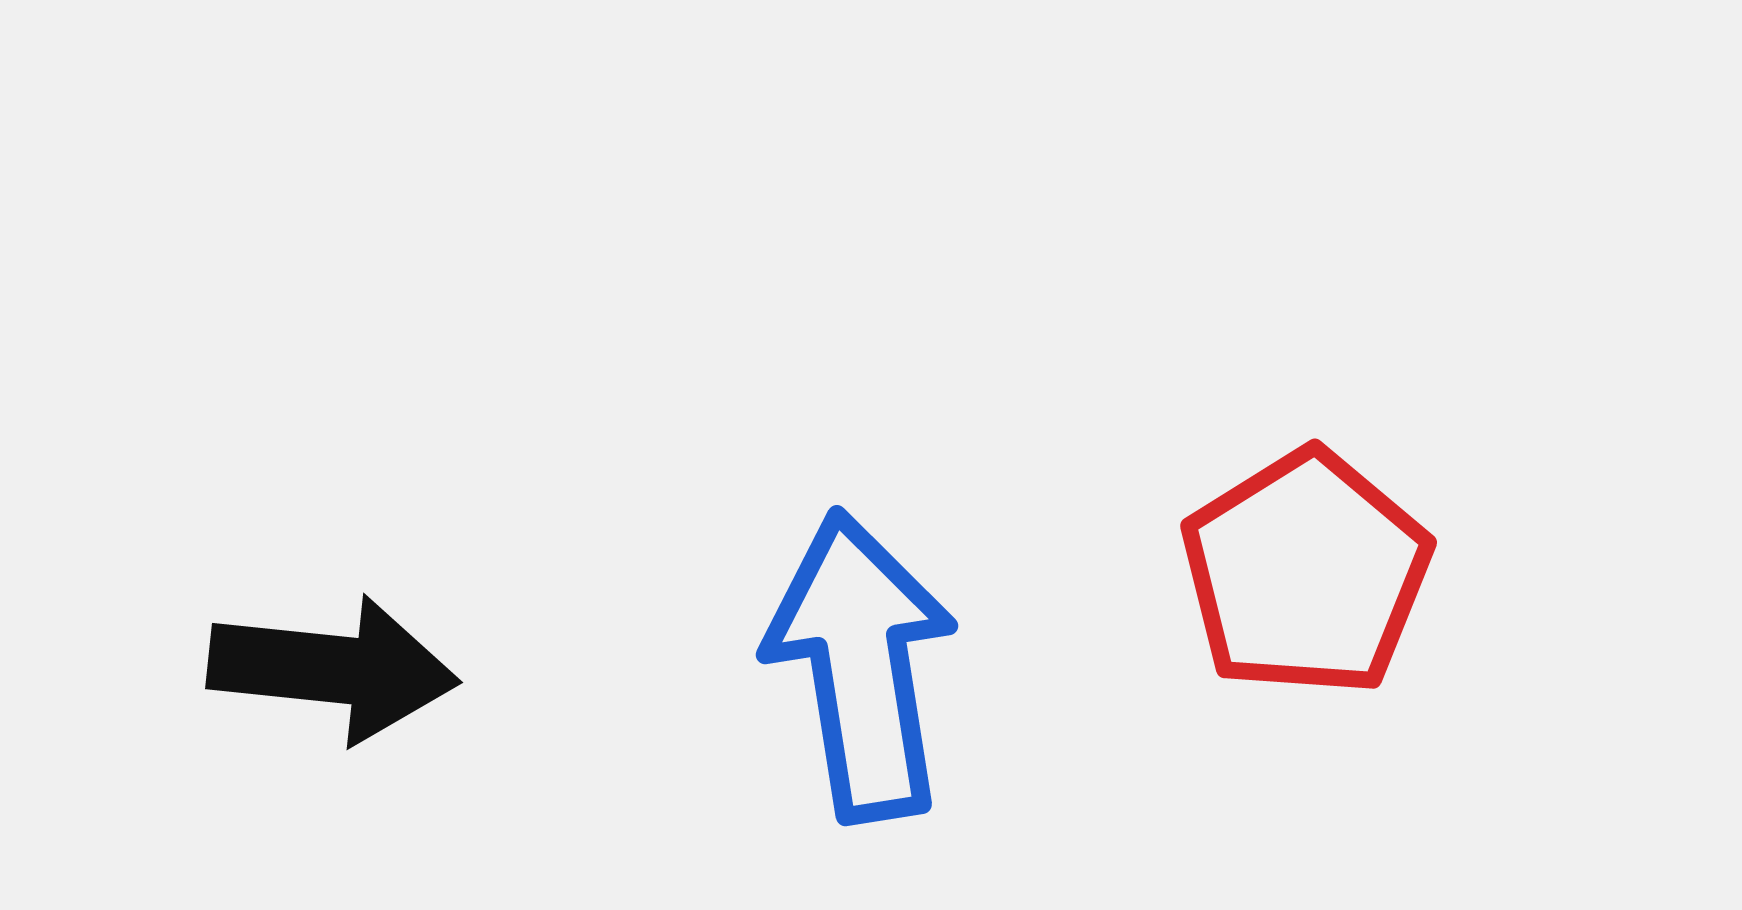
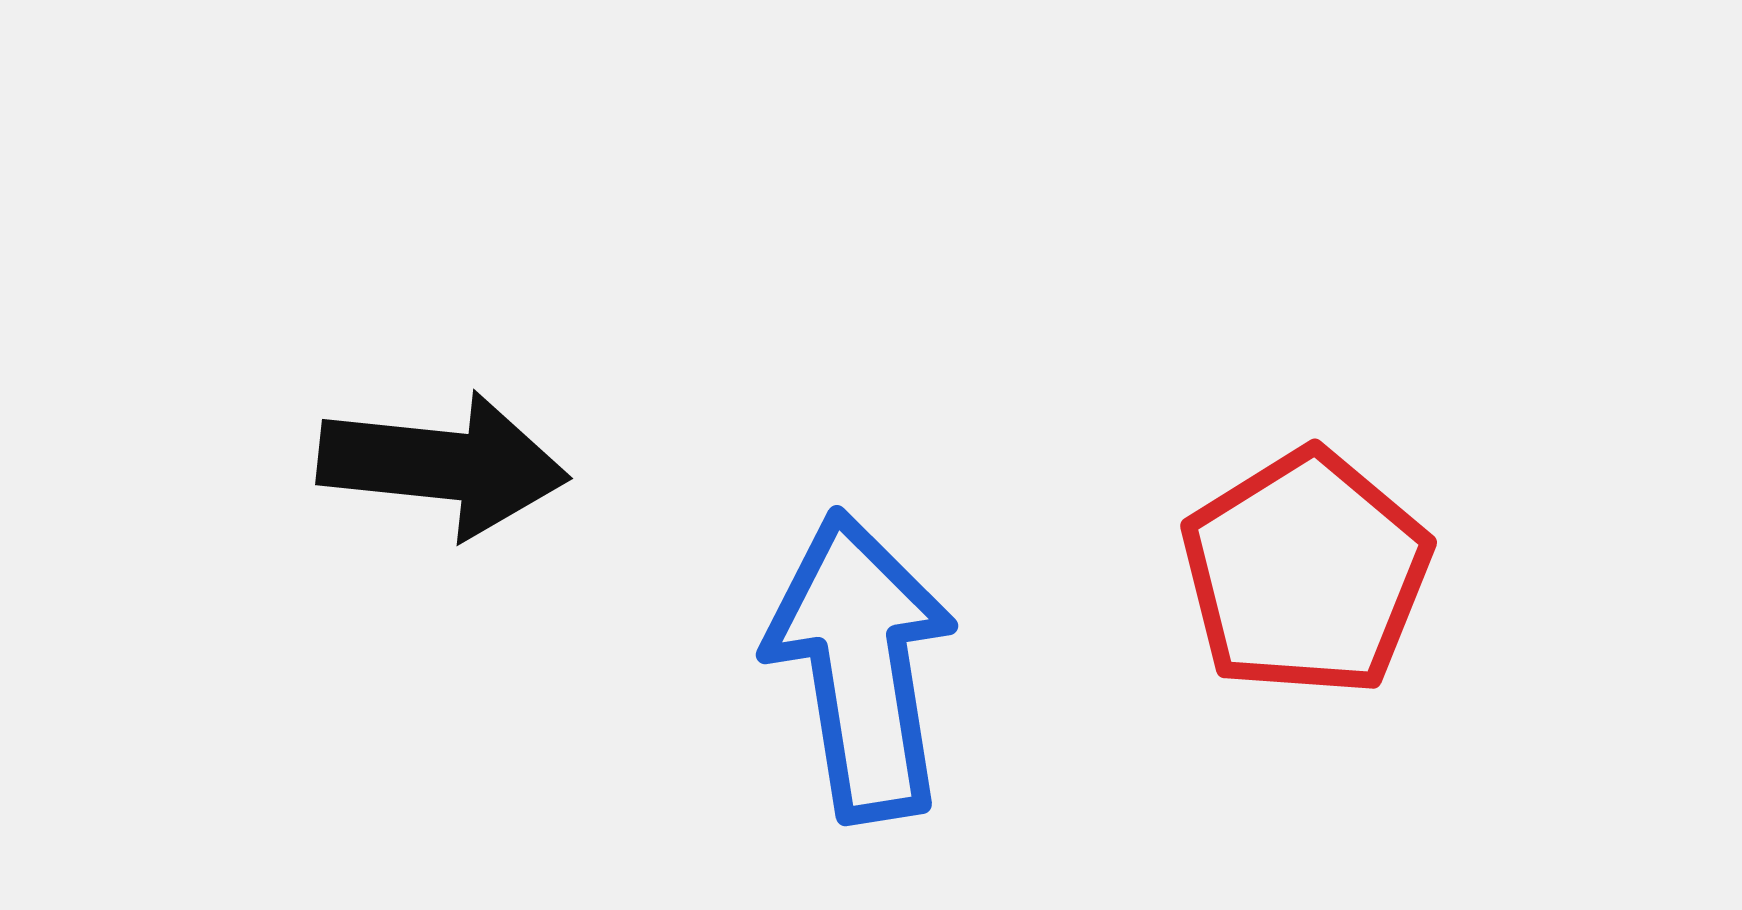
black arrow: moved 110 px right, 204 px up
